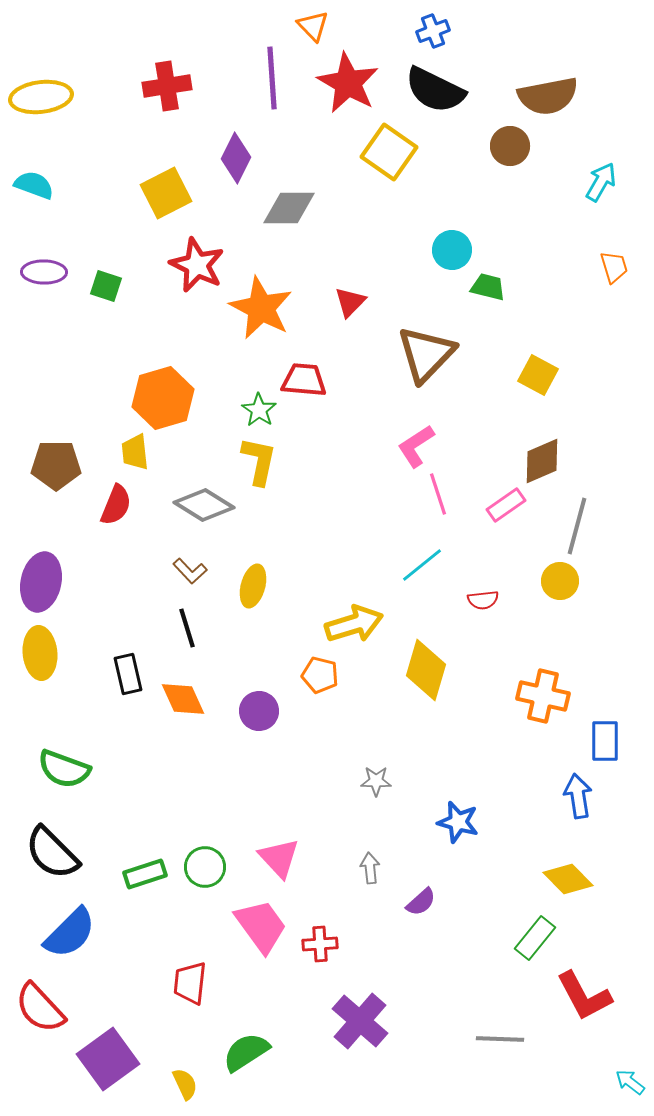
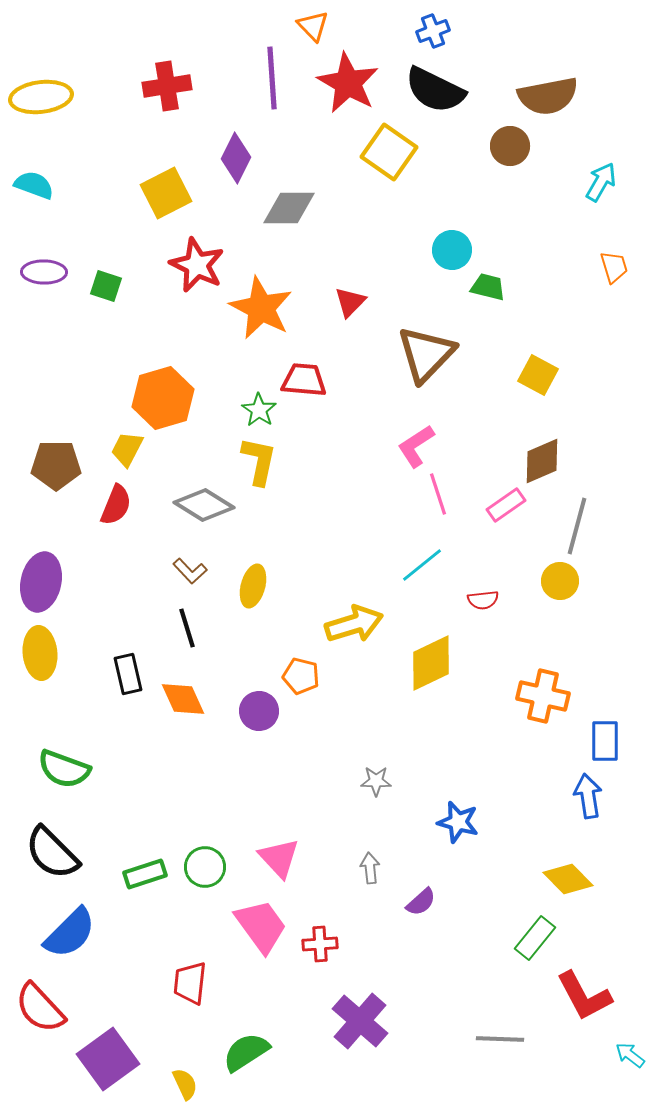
yellow trapezoid at (135, 452): moved 8 px left, 3 px up; rotated 33 degrees clockwise
yellow diamond at (426, 670): moved 5 px right, 7 px up; rotated 48 degrees clockwise
orange pentagon at (320, 675): moved 19 px left, 1 px down
blue arrow at (578, 796): moved 10 px right
cyan arrow at (630, 1082): moved 27 px up
